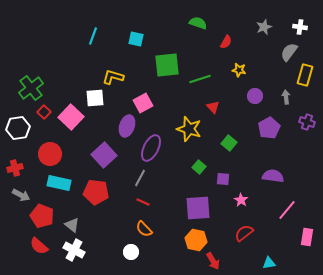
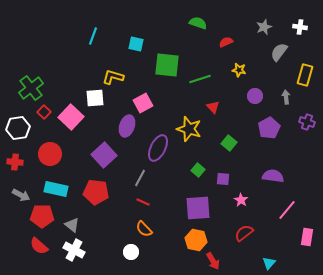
cyan square at (136, 39): moved 5 px down
red semicircle at (226, 42): rotated 144 degrees counterclockwise
gray semicircle at (289, 52): moved 10 px left
green square at (167, 65): rotated 12 degrees clockwise
purple ellipse at (151, 148): moved 7 px right
green square at (199, 167): moved 1 px left, 3 px down
red cross at (15, 168): moved 6 px up; rotated 21 degrees clockwise
cyan rectangle at (59, 183): moved 3 px left, 6 px down
red pentagon at (42, 216): rotated 20 degrees counterclockwise
cyan triangle at (269, 263): rotated 40 degrees counterclockwise
